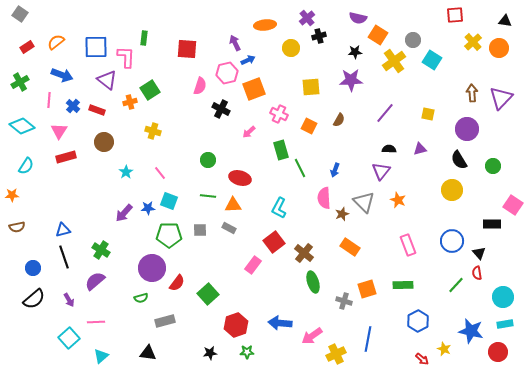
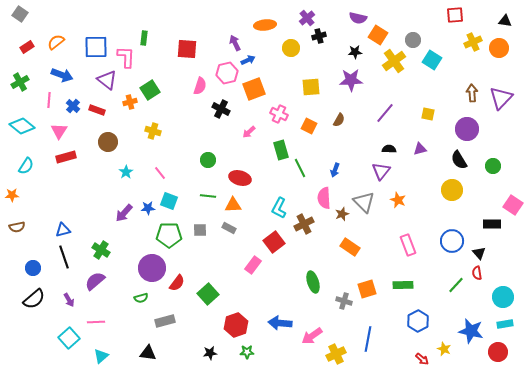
yellow cross at (473, 42): rotated 18 degrees clockwise
brown circle at (104, 142): moved 4 px right
brown cross at (304, 253): moved 29 px up; rotated 24 degrees clockwise
